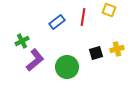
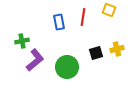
blue rectangle: moved 2 px right; rotated 63 degrees counterclockwise
green cross: rotated 16 degrees clockwise
